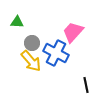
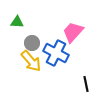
black line: moved 1 px up
